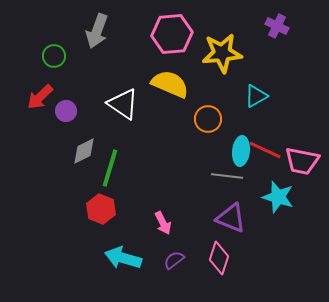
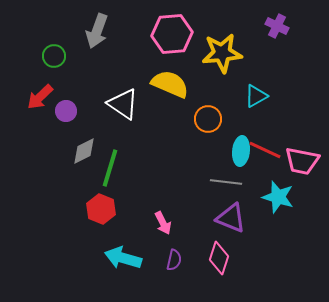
gray line: moved 1 px left, 6 px down
purple semicircle: rotated 140 degrees clockwise
